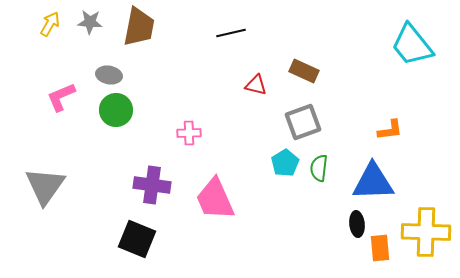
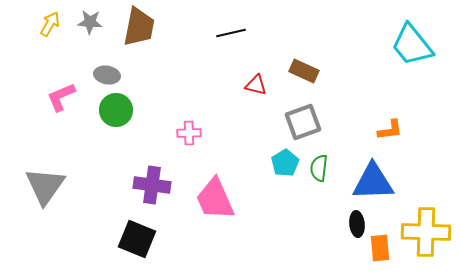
gray ellipse: moved 2 px left
